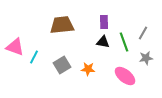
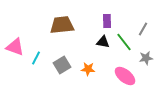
purple rectangle: moved 3 px right, 1 px up
gray line: moved 4 px up
green line: rotated 18 degrees counterclockwise
cyan line: moved 2 px right, 1 px down
